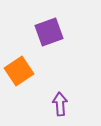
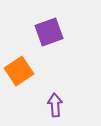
purple arrow: moved 5 px left, 1 px down
